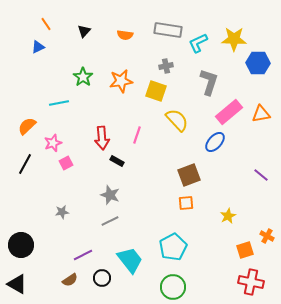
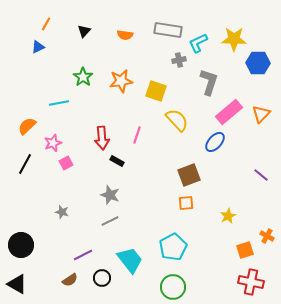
orange line at (46, 24): rotated 64 degrees clockwise
gray cross at (166, 66): moved 13 px right, 6 px up
orange triangle at (261, 114): rotated 36 degrees counterclockwise
gray star at (62, 212): rotated 24 degrees clockwise
